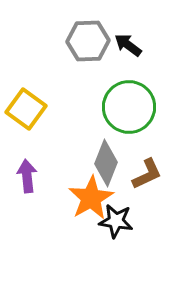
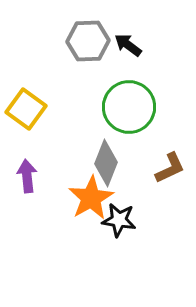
brown L-shape: moved 23 px right, 6 px up
black star: moved 3 px right, 1 px up
